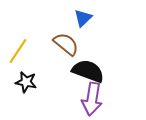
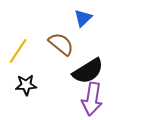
brown semicircle: moved 5 px left
black semicircle: rotated 128 degrees clockwise
black star: moved 3 px down; rotated 15 degrees counterclockwise
